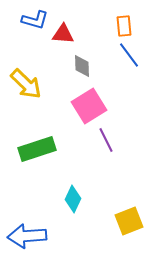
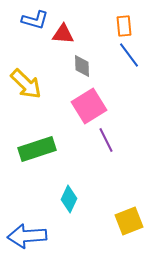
cyan diamond: moved 4 px left
